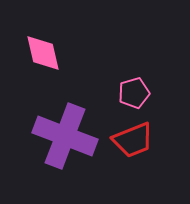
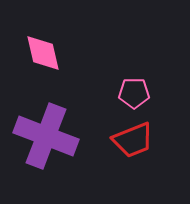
pink pentagon: rotated 16 degrees clockwise
purple cross: moved 19 px left
